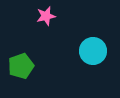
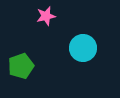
cyan circle: moved 10 px left, 3 px up
